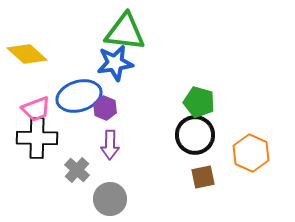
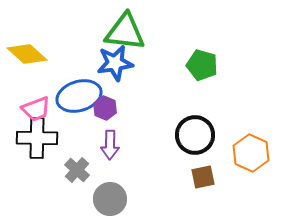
green pentagon: moved 3 px right, 37 px up
